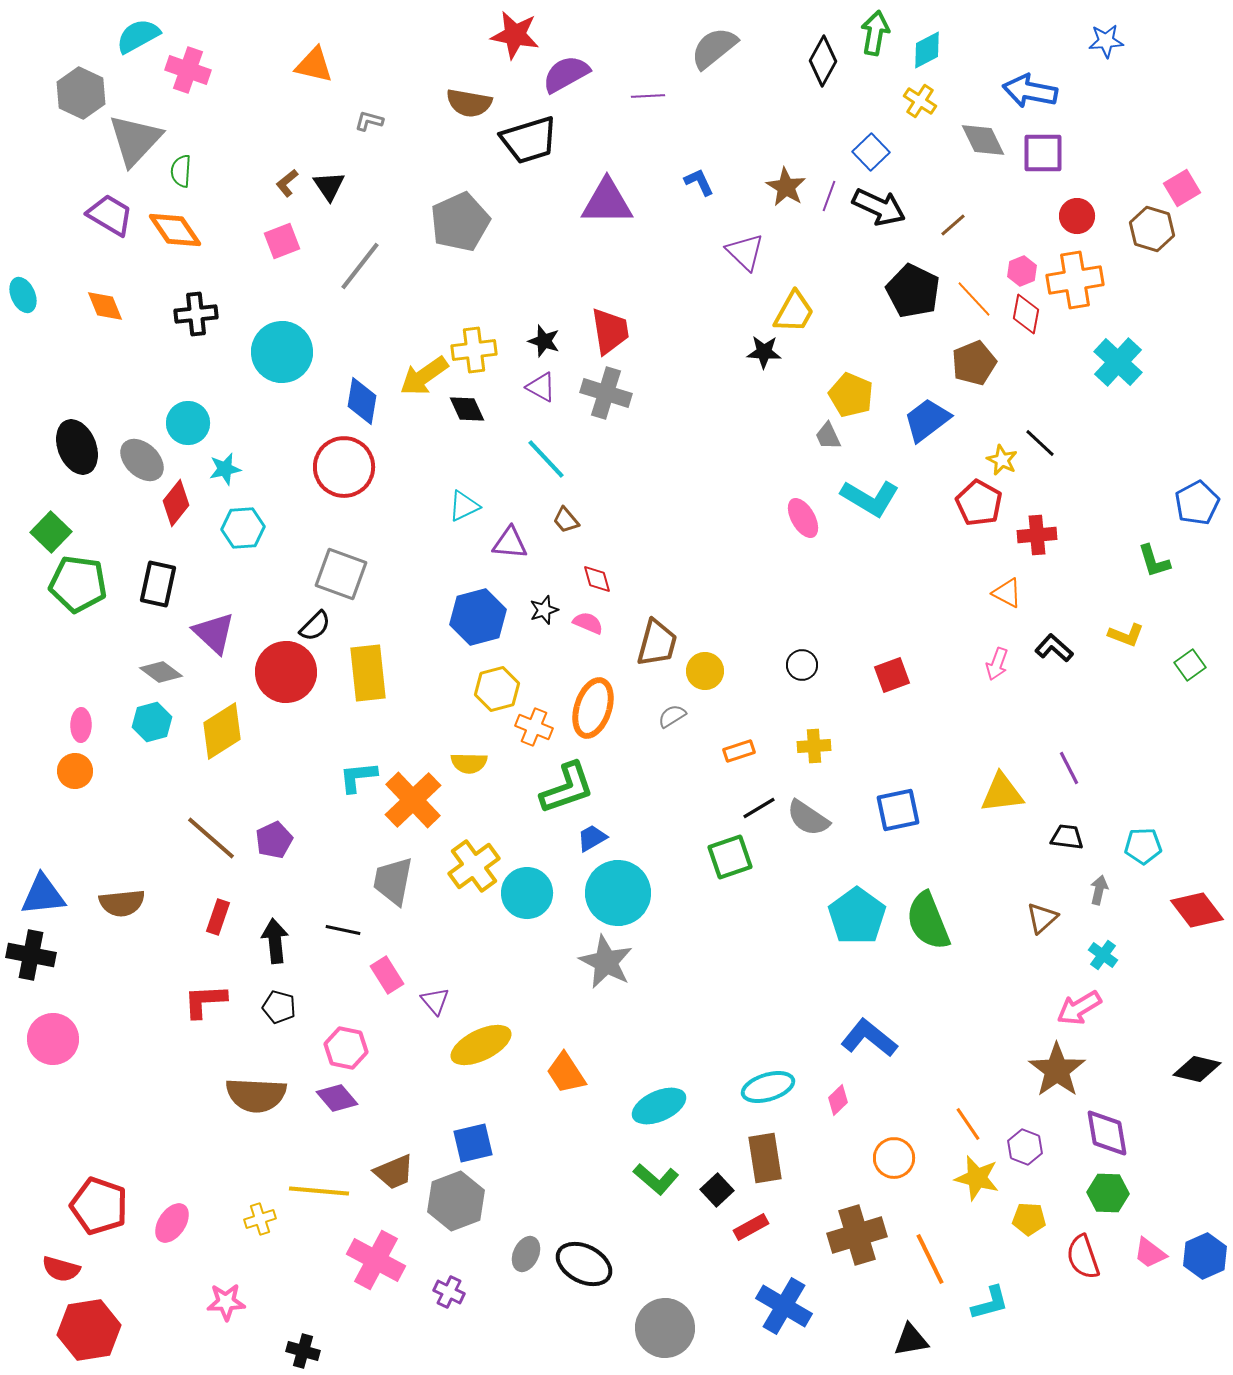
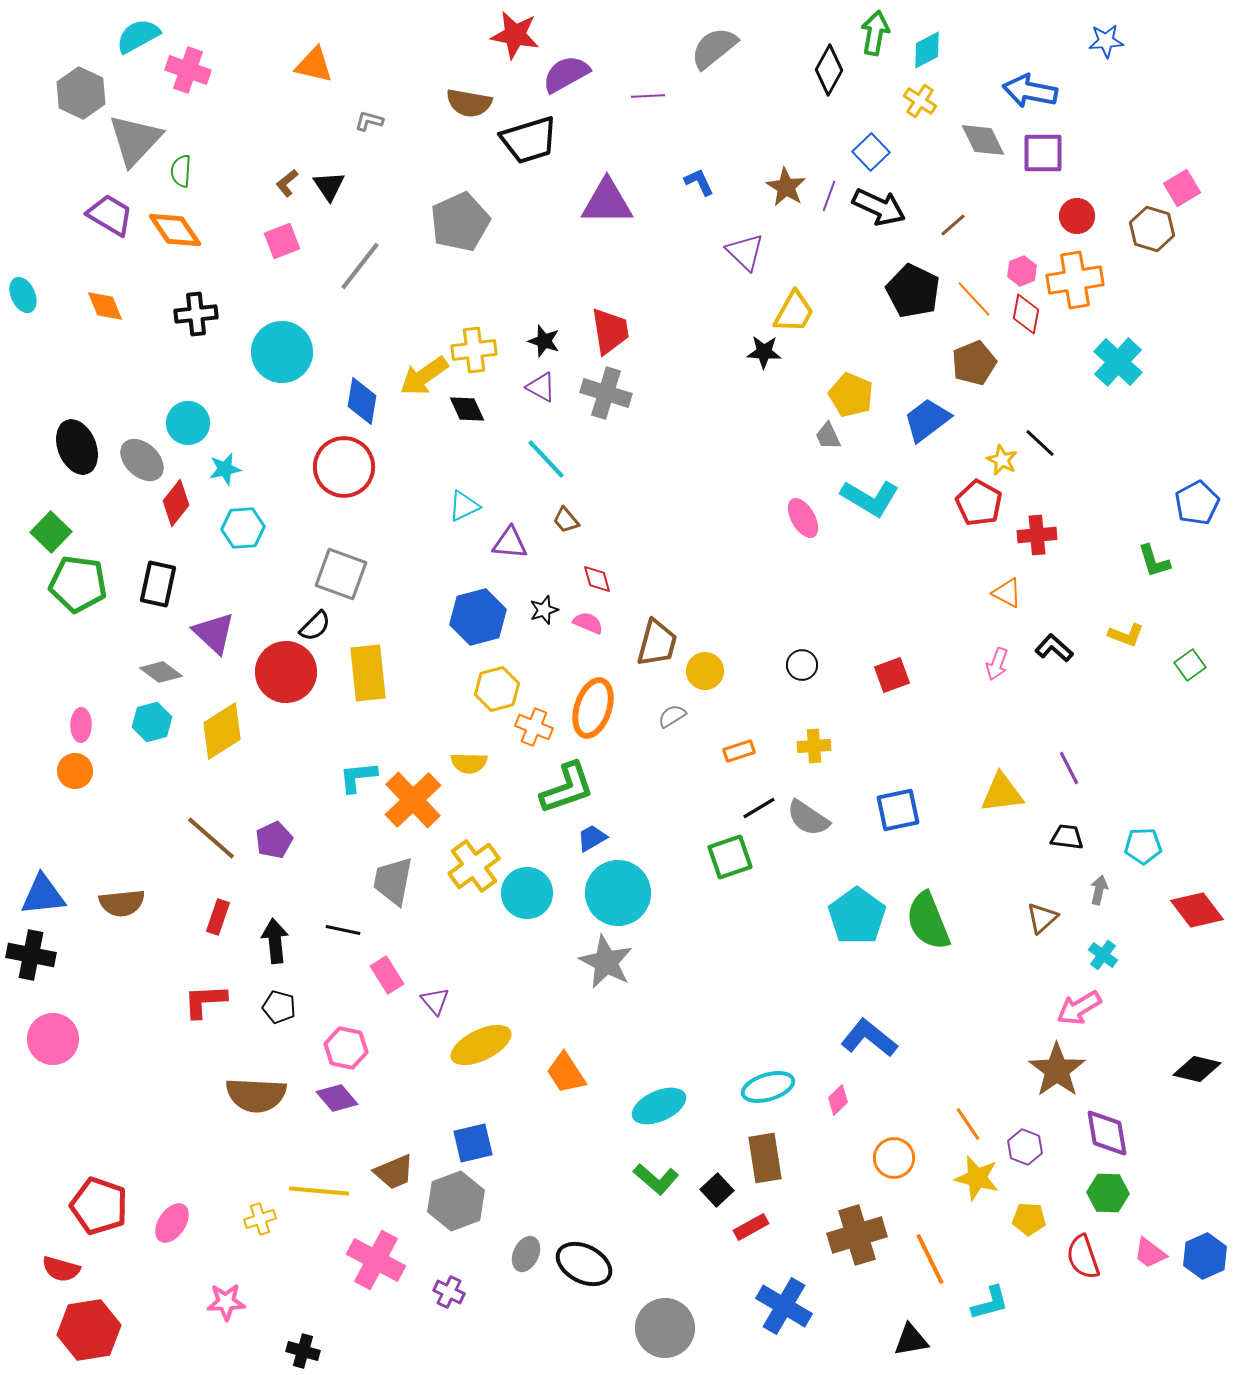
black diamond at (823, 61): moved 6 px right, 9 px down
